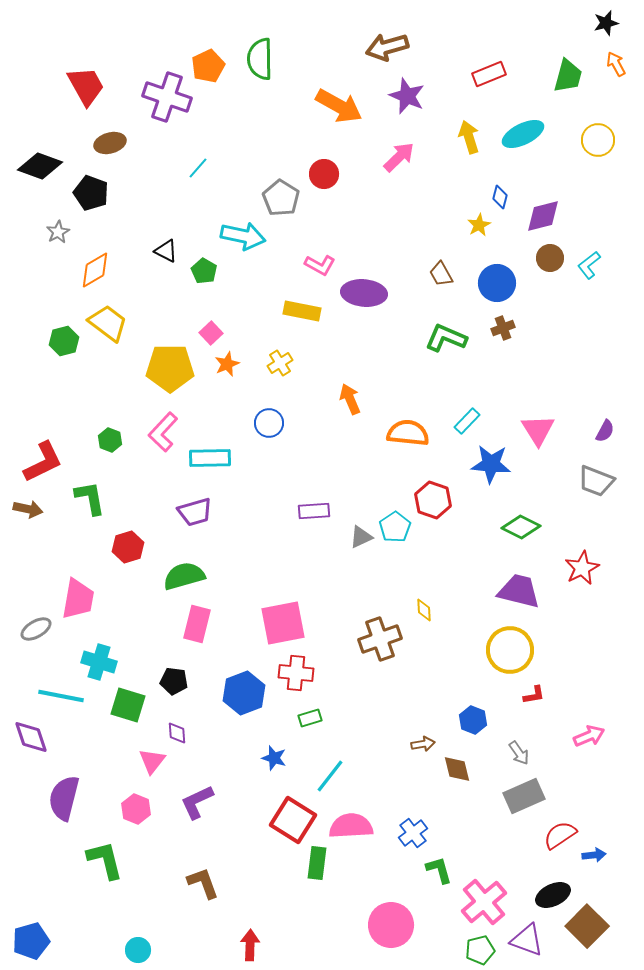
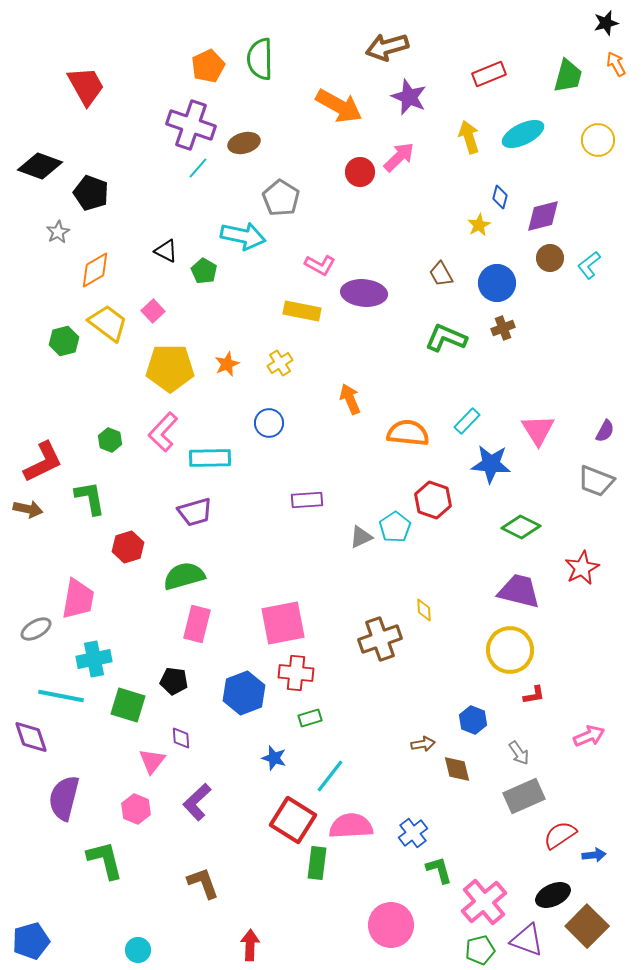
purple star at (407, 96): moved 2 px right, 1 px down
purple cross at (167, 97): moved 24 px right, 28 px down
brown ellipse at (110, 143): moved 134 px right
red circle at (324, 174): moved 36 px right, 2 px up
pink square at (211, 333): moved 58 px left, 22 px up
purple rectangle at (314, 511): moved 7 px left, 11 px up
cyan cross at (99, 662): moved 5 px left, 3 px up; rotated 28 degrees counterclockwise
purple diamond at (177, 733): moved 4 px right, 5 px down
purple L-shape at (197, 802): rotated 18 degrees counterclockwise
